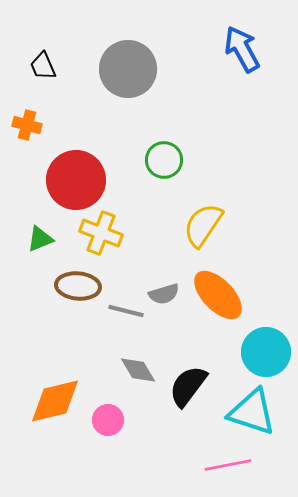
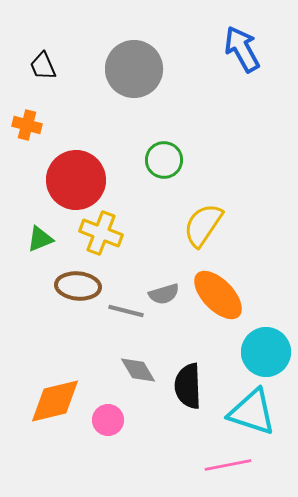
gray circle: moved 6 px right
black semicircle: rotated 39 degrees counterclockwise
